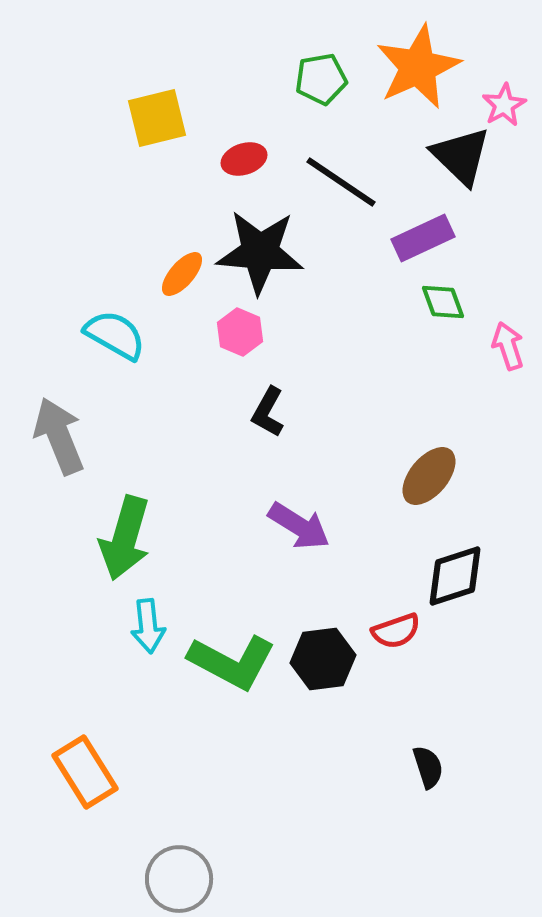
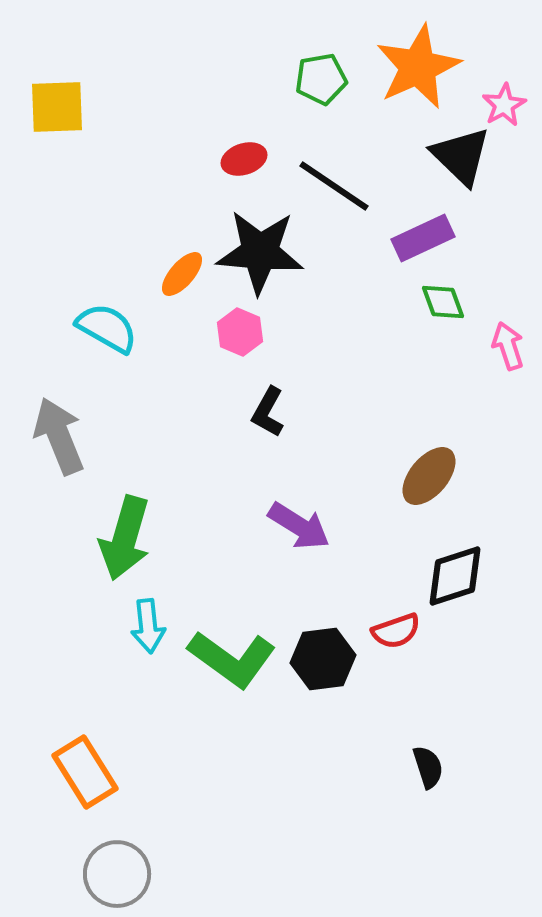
yellow square: moved 100 px left, 11 px up; rotated 12 degrees clockwise
black line: moved 7 px left, 4 px down
cyan semicircle: moved 8 px left, 7 px up
green L-shape: moved 3 px up; rotated 8 degrees clockwise
gray circle: moved 62 px left, 5 px up
